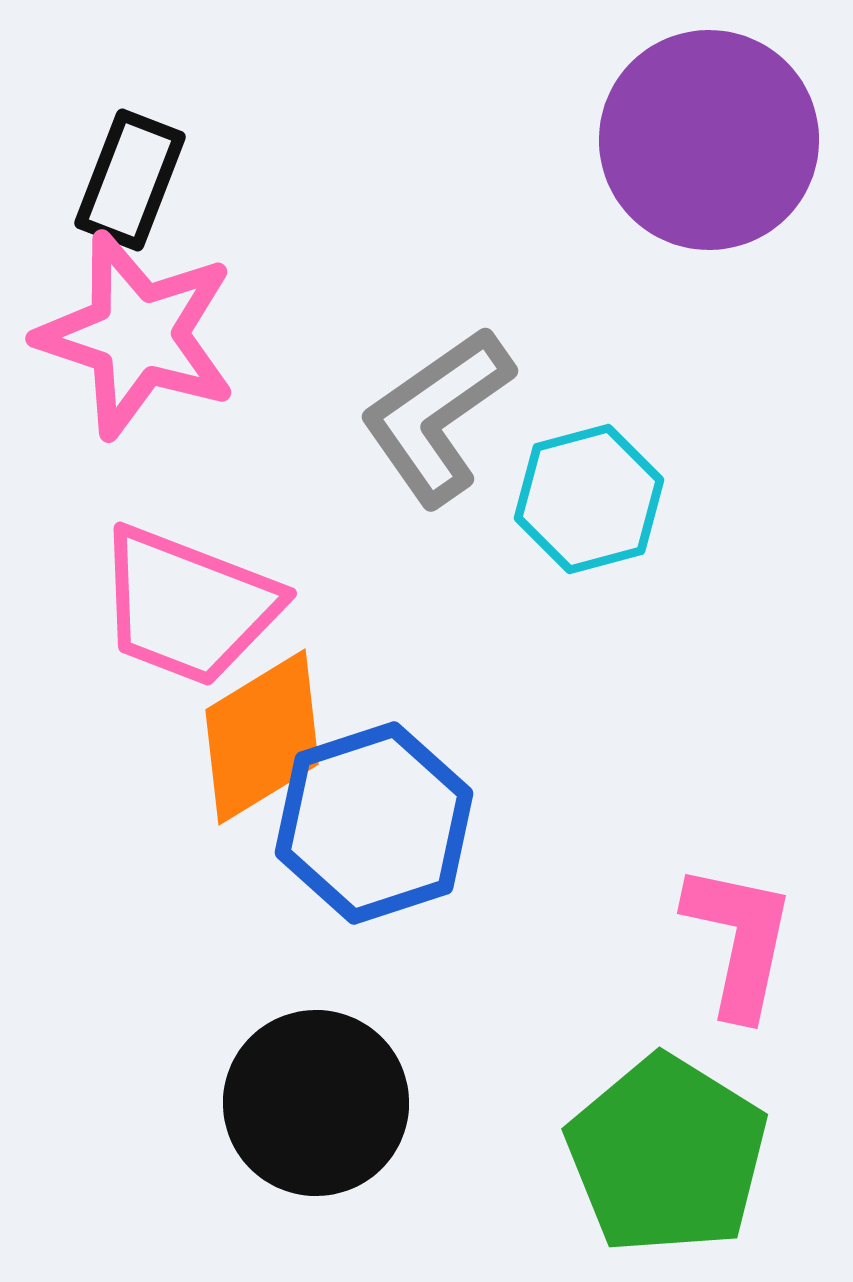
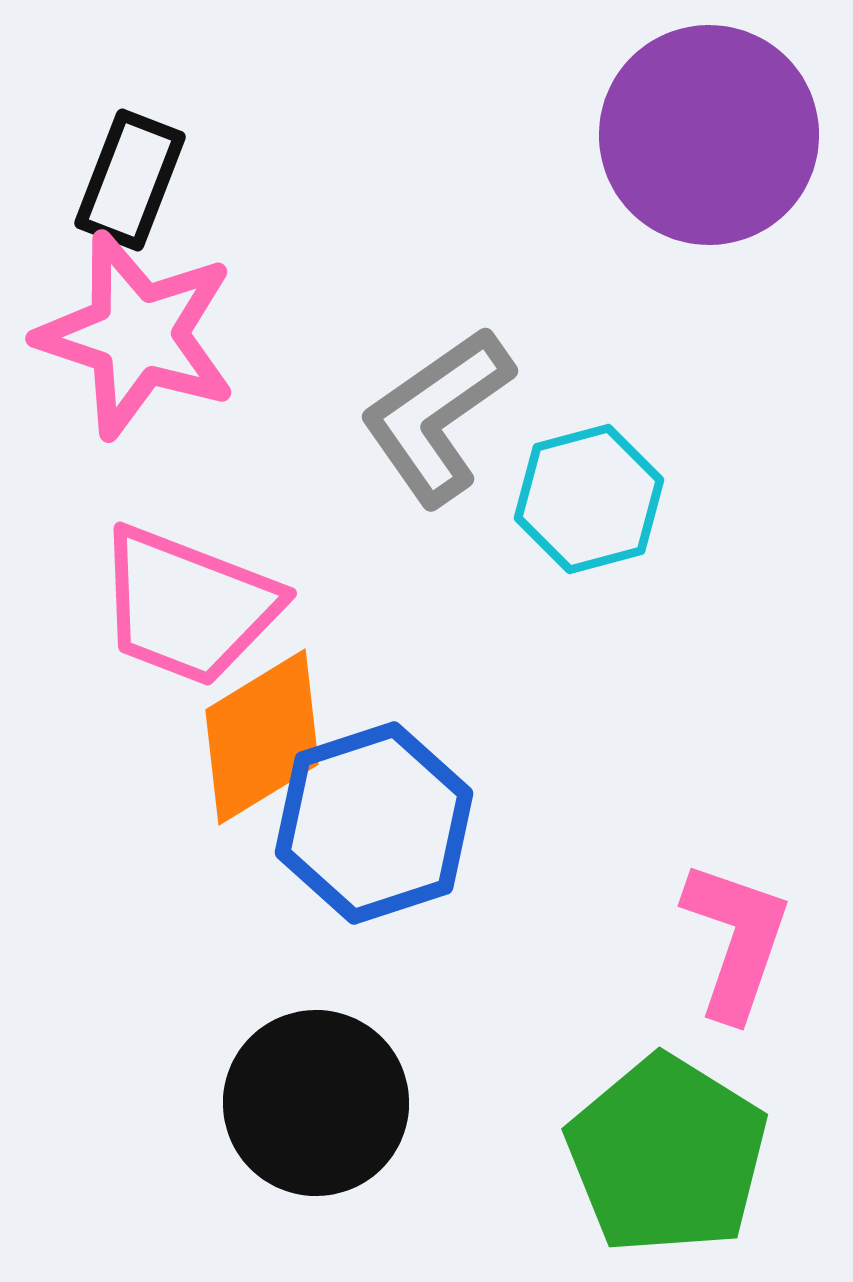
purple circle: moved 5 px up
pink L-shape: moved 3 px left; rotated 7 degrees clockwise
